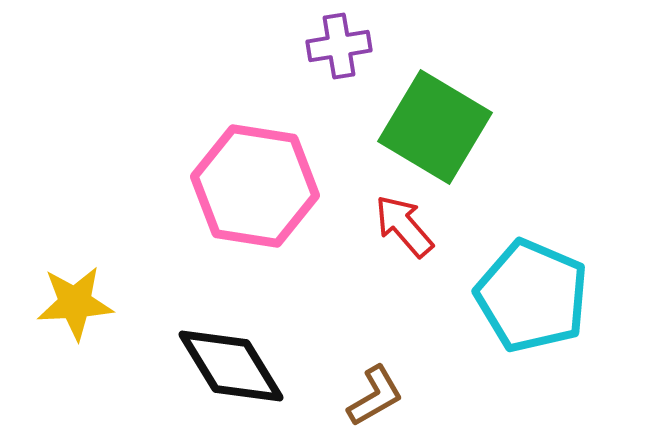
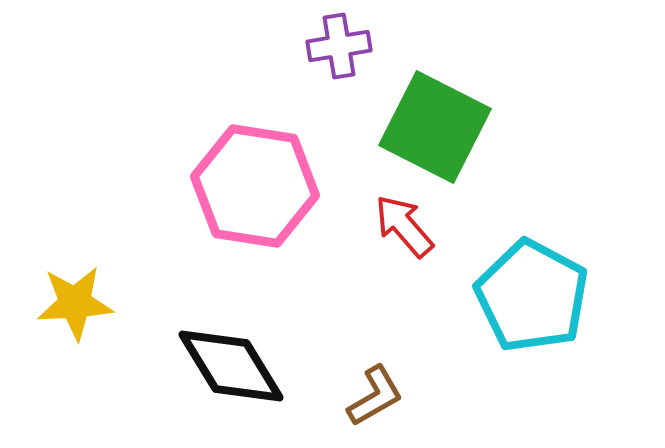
green square: rotated 4 degrees counterclockwise
cyan pentagon: rotated 5 degrees clockwise
